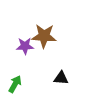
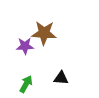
brown star: moved 3 px up
green arrow: moved 11 px right
